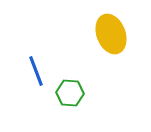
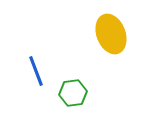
green hexagon: moved 3 px right; rotated 12 degrees counterclockwise
